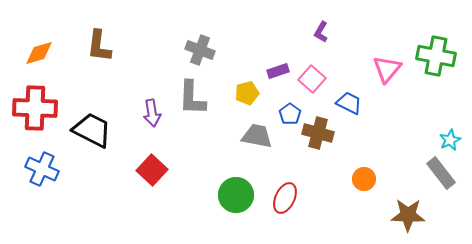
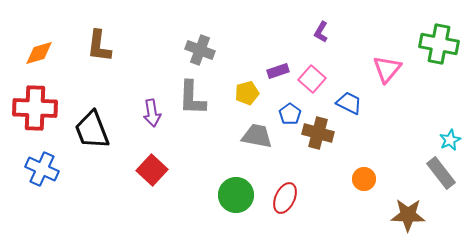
green cross: moved 3 px right, 12 px up
black trapezoid: rotated 138 degrees counterclockwise
